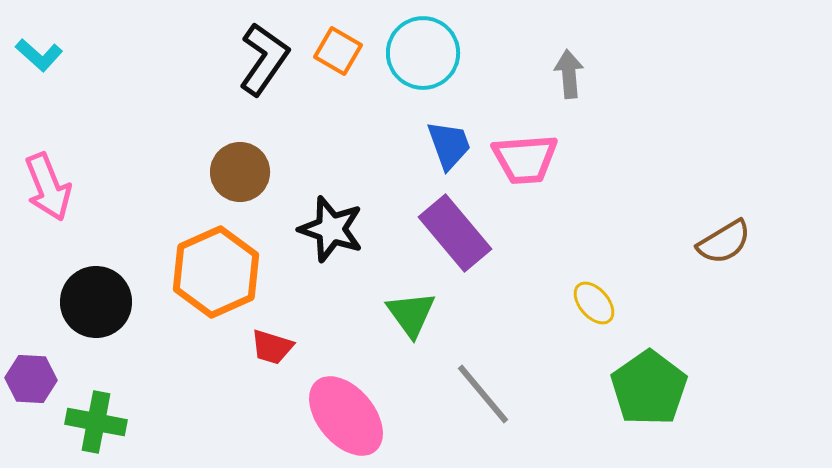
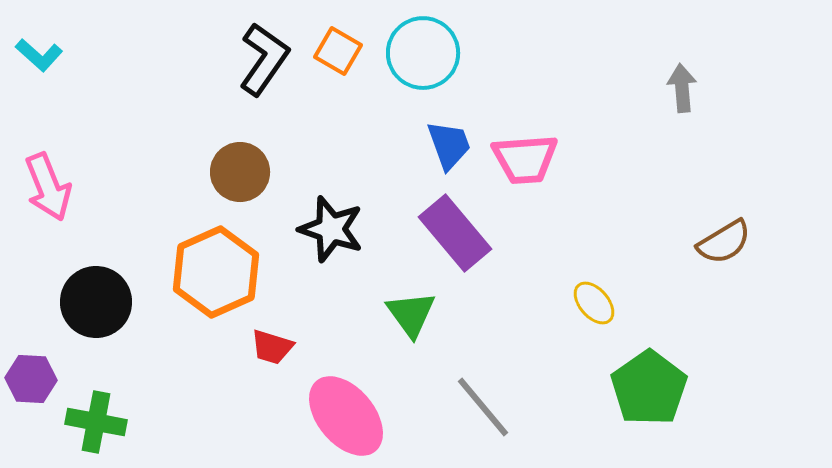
gray arrow: moved 113 px right, 14 px down
gray line: moved 13 px down
